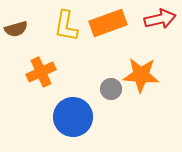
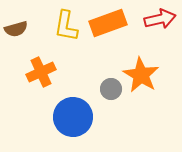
orange star: rotated 27 degrees clockwise
